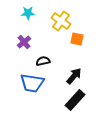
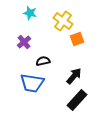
cyan star: moved 2 px right; rotated 16 degrees clockwise
yellow cross: moved 2 px right
orange square: rotated 32 degrees counterclockwise
black rectangle: moved 2 px right
